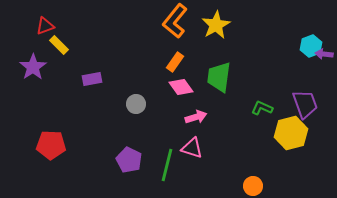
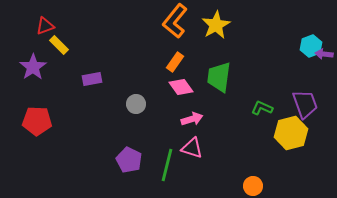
pink arrow: moved 4 px left, 2 px down
red pentagon: moved 14 px left, 24 px up
